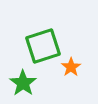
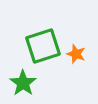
orange star: moved 5 px right, 13 px up; rotated 18 degrees counterclockwise
